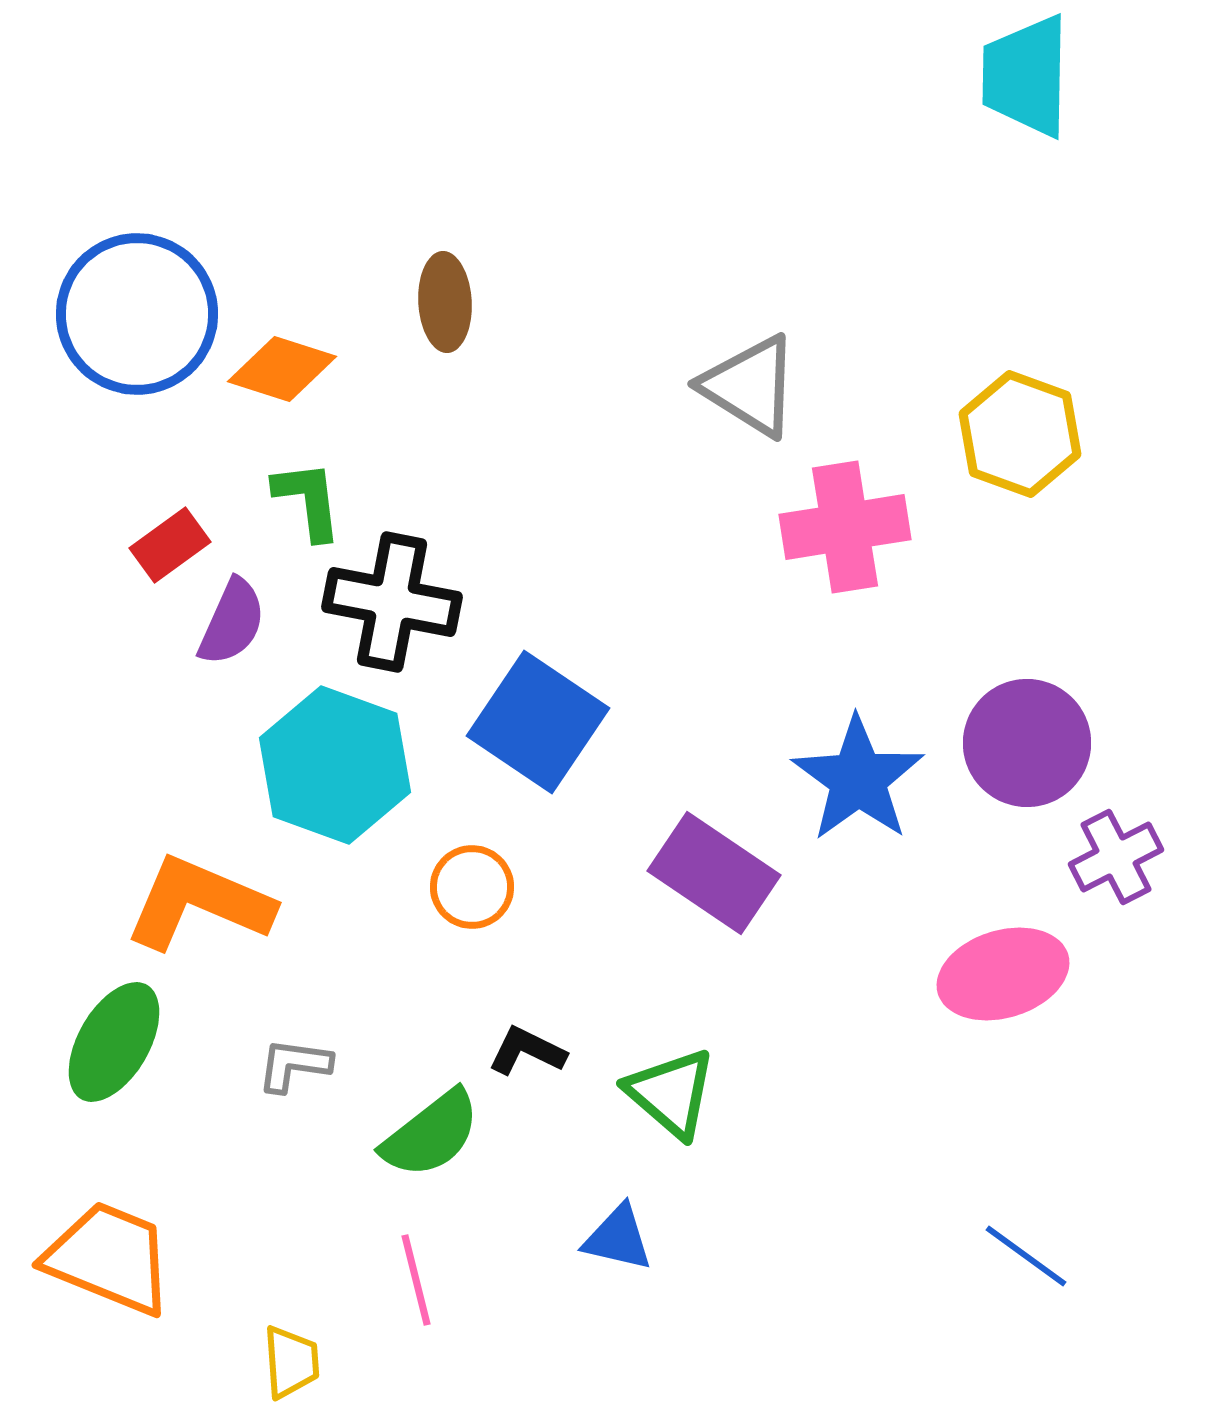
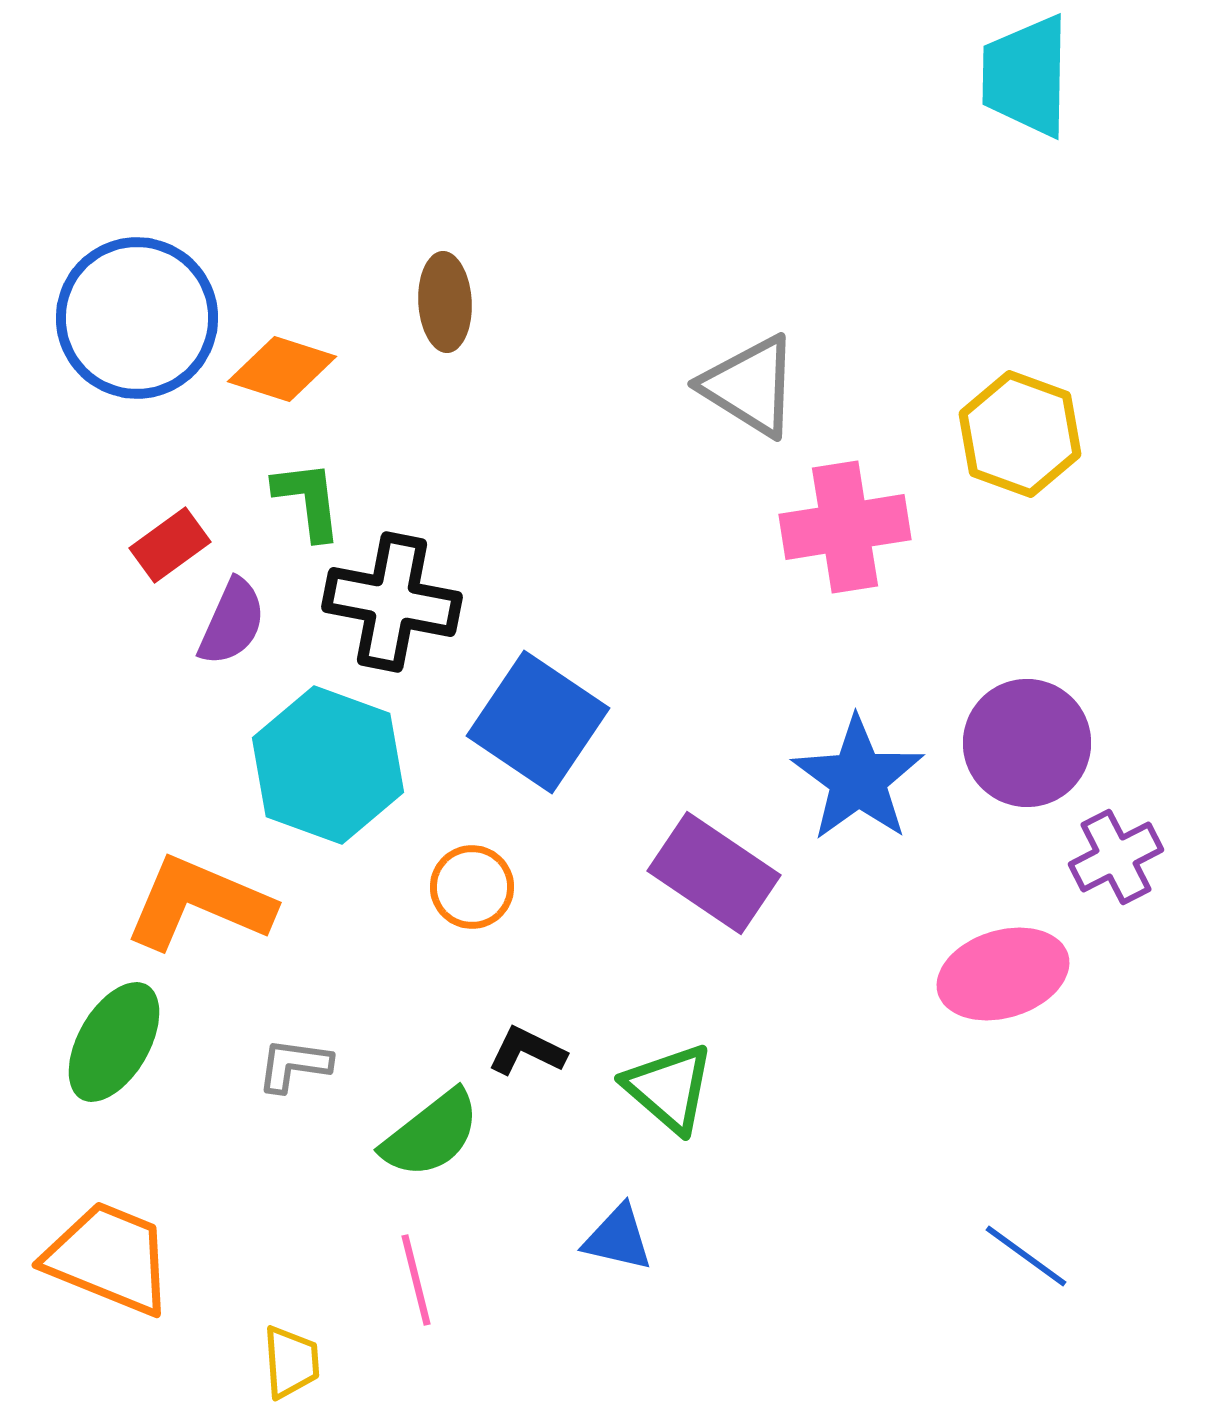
blue circle: moved 4 px down
cyan hexagon: moved 7 px left
green triangle: moved 2 px left, 5 px up
